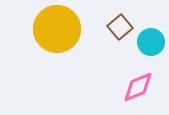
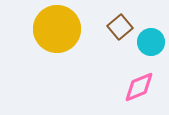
pink diamond: moved 1 px right
